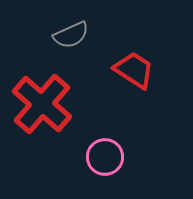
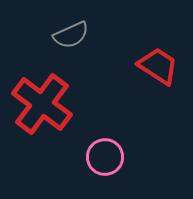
red trapezoid: moved 24 px right, 4 px up
red cross: rotated 4 degrees counterclockwise
